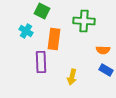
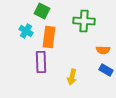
orange rectangle: moved 5 px left, 2 px up
